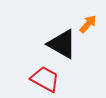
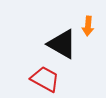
orange arrow: moved 2 px down; rotated 144 degrees clockwise
